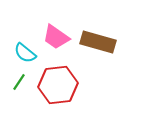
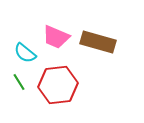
pink trapezoid: rotated 12 degrees counterclockwise
green line: rotated 66 degrees counterclockwise
